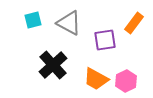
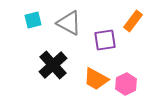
orange rectangle: moved 1 px left, 2 px up
pink hexagon: moved 3 px down
